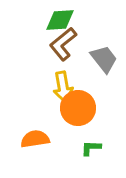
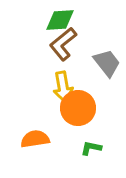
gray trapezoid: moved 3 px right, 4 px down
green L-shape: rotated 10 degrees clockwise
